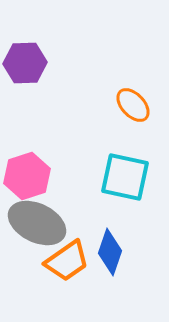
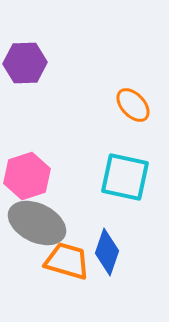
blue diamond: moved 3 px left
orange trapezoid: rotated 129 degrees counterclockwise
